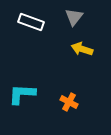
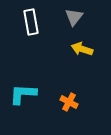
white rectangle: rotated 60 degrees clockwise
cyan L-shape: moved 1 px right
